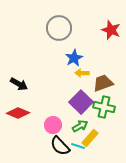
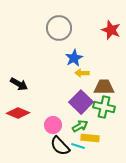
brown trapezoid: moved 1 px right, 4 px down; rotated 20 degrees clockwise
yellow rectangle: rotated 54 degrees clockwise
